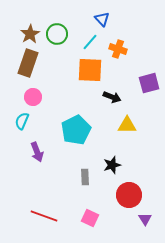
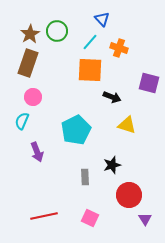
green circle: moved 3 px up
orange cross: moved 1 px right, 1 px up
purple square: rotated 30 degrees clockwise
yellow triangle: rotated 18 degrees clockwise
red line: rotated 32 degrees counterclockwise
